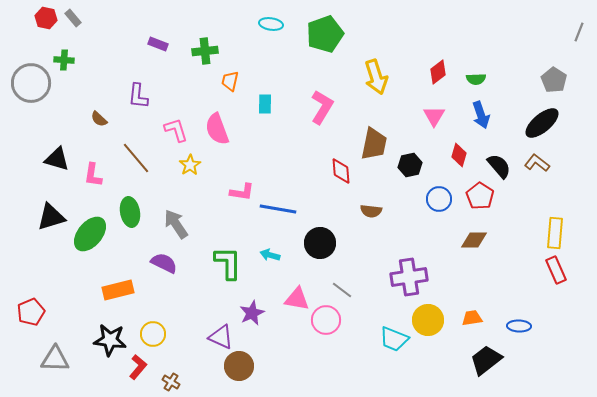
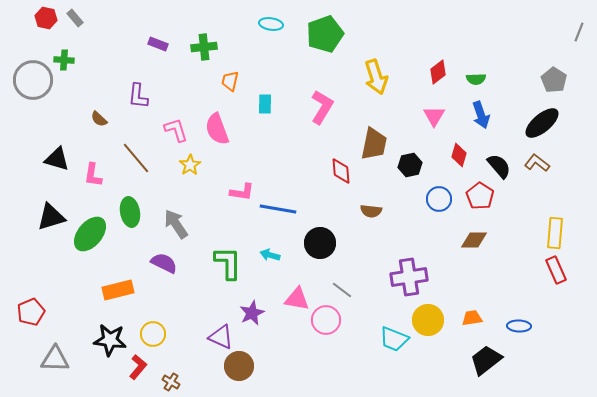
gray rectangle at (73, 18): moved 2 px right
green cross at (205, 51): moved 1 px left, 4 px up
gray circle at (31, 83): moved 2 px right, 3 px up
